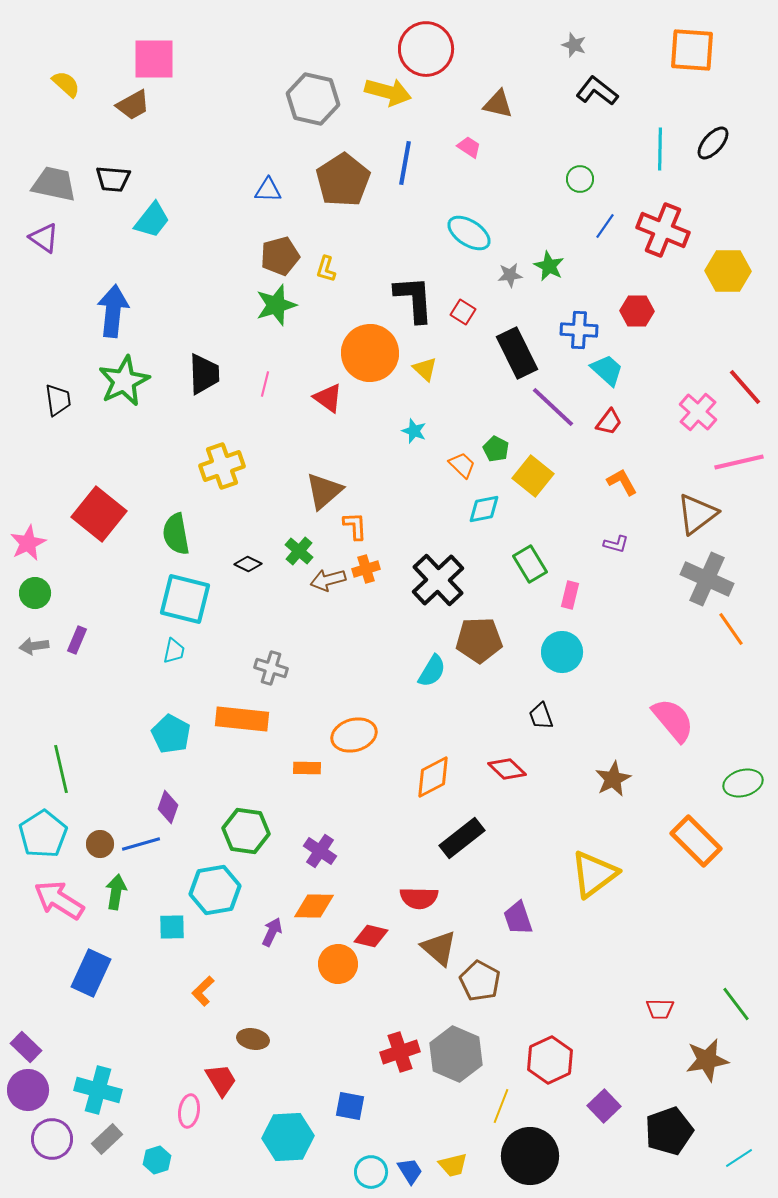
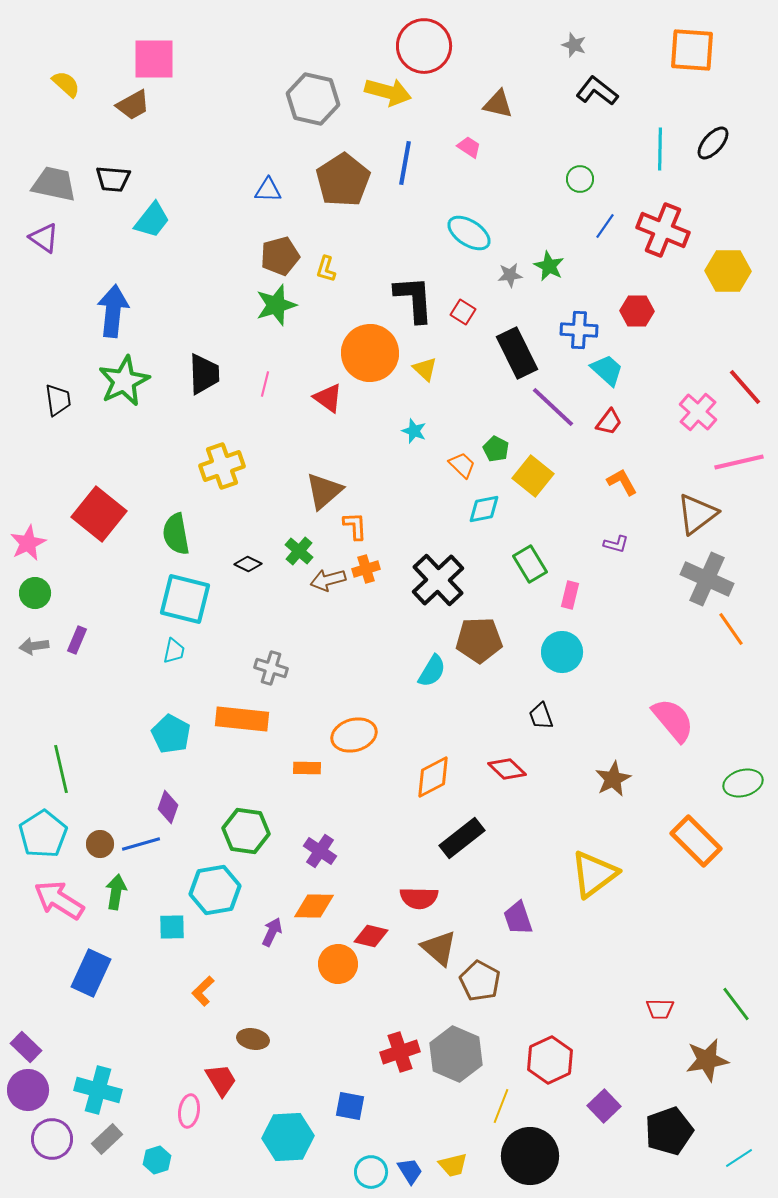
red circle at (426, 49): moved 2 px left, 3 px up
